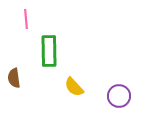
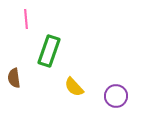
green rectangle: rotated 20 degrees clockwise
purple circle: moved 3 px left
